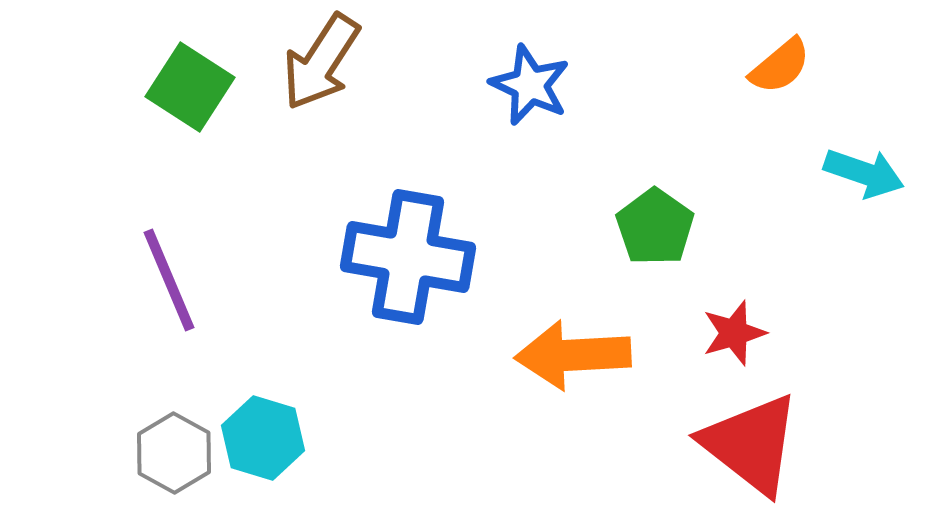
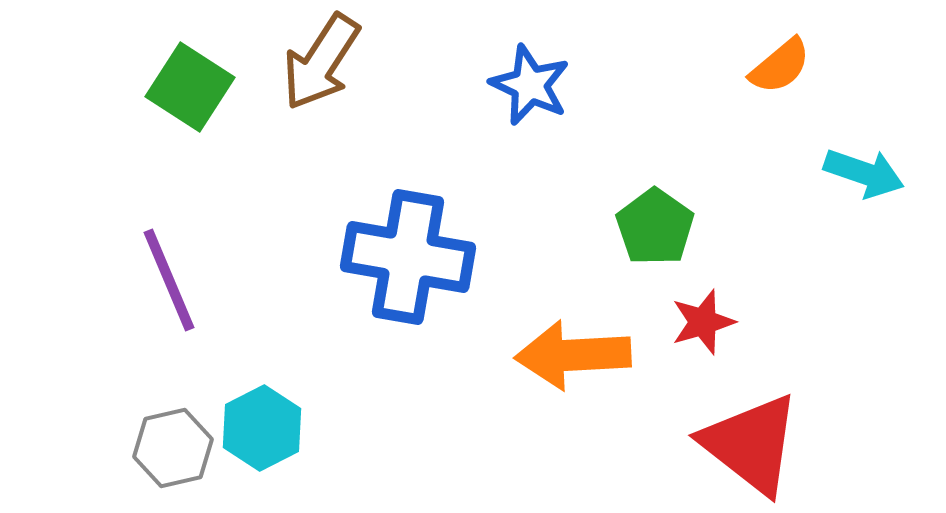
red star: moved 31 px left, 11 px up
cyan hexagon: moved 1 px left, 10 px up; rotated 16 degrees clockwise
gray hexagon: moved 1 px left, 5 px up; rotated 18 degrees clockwise
